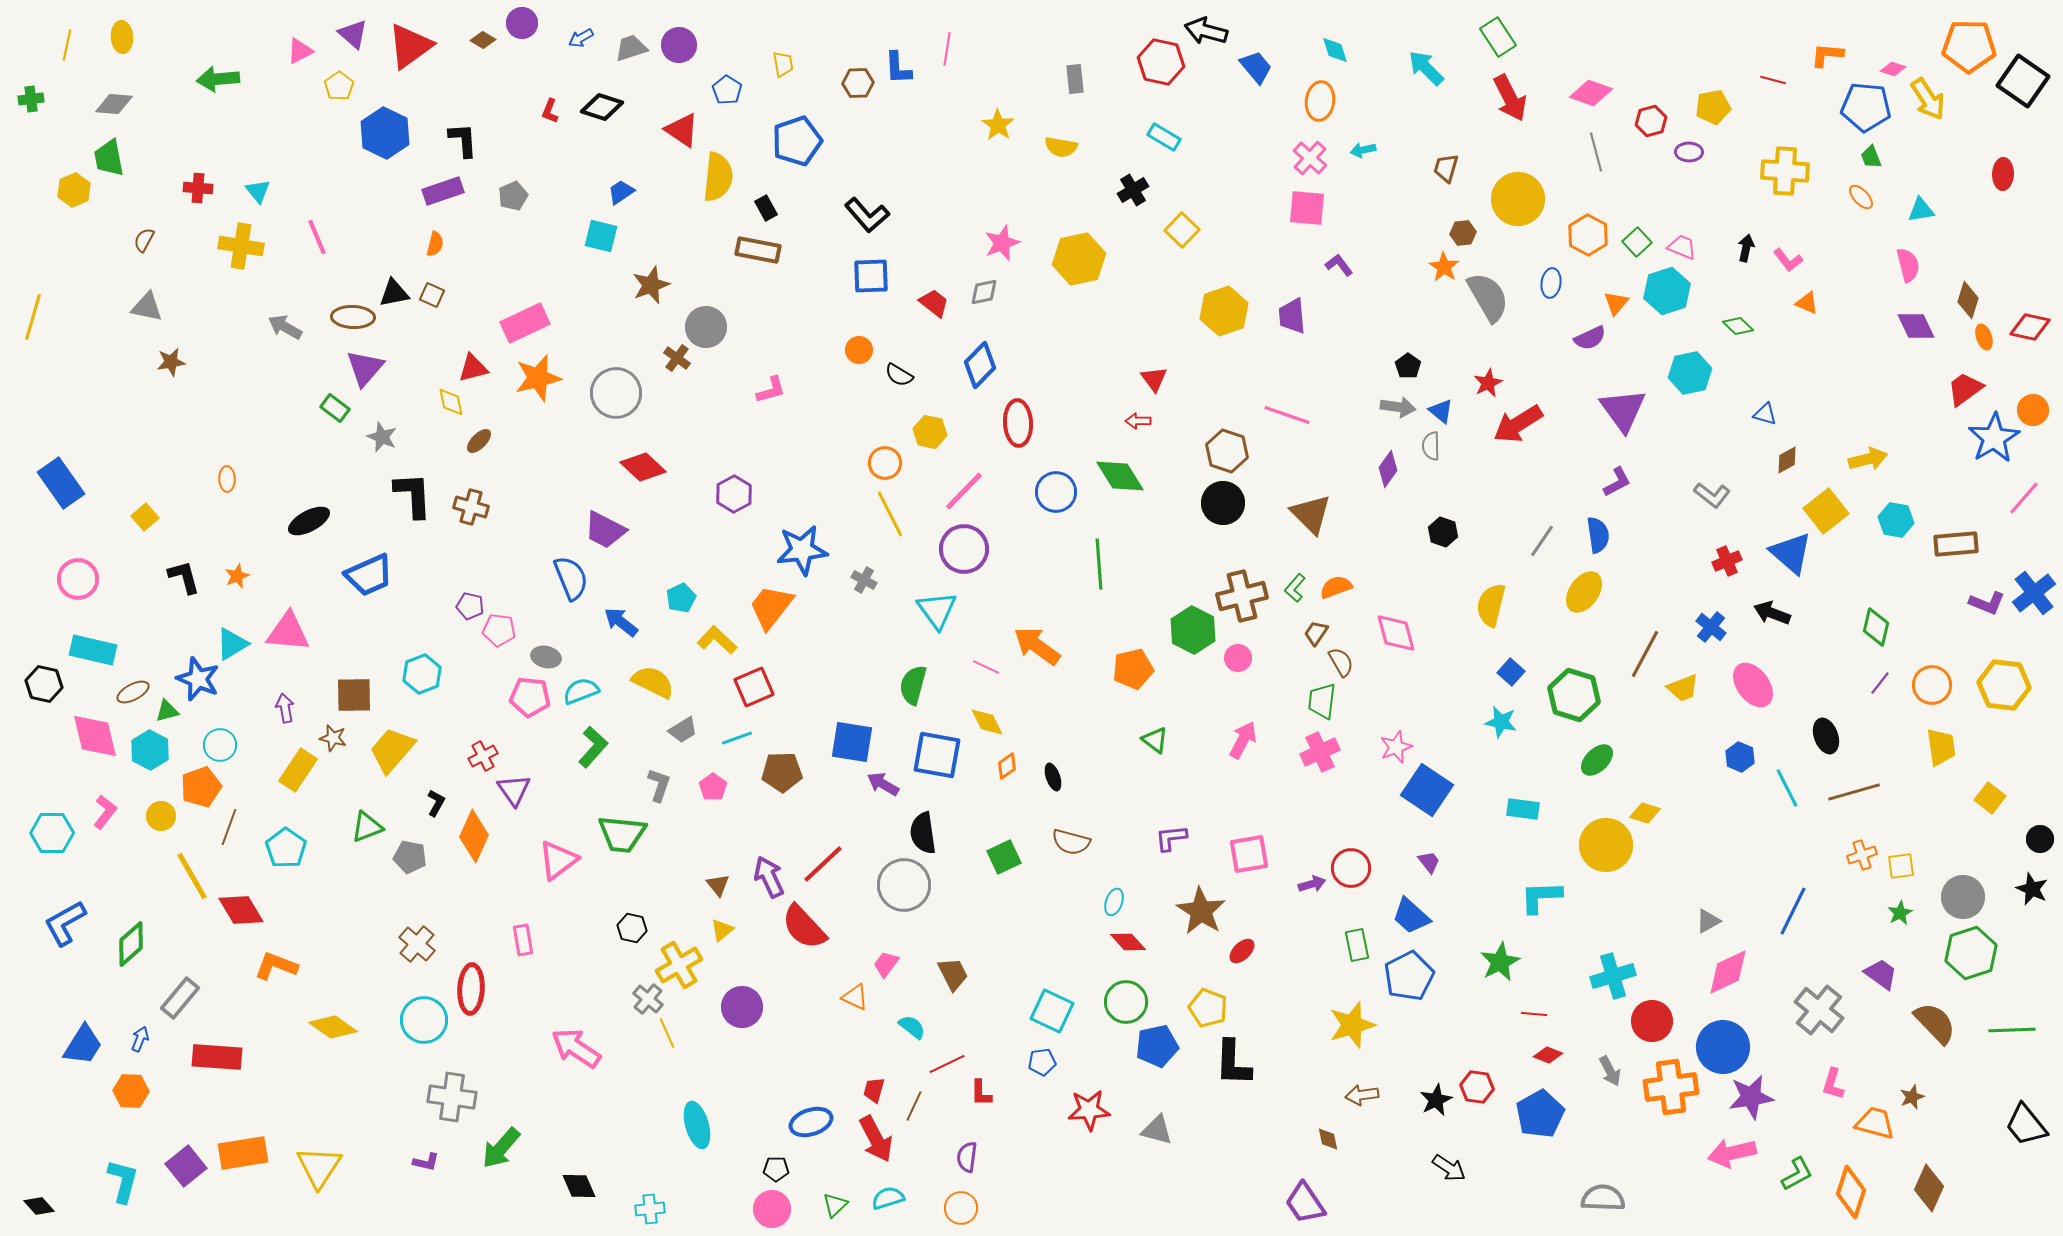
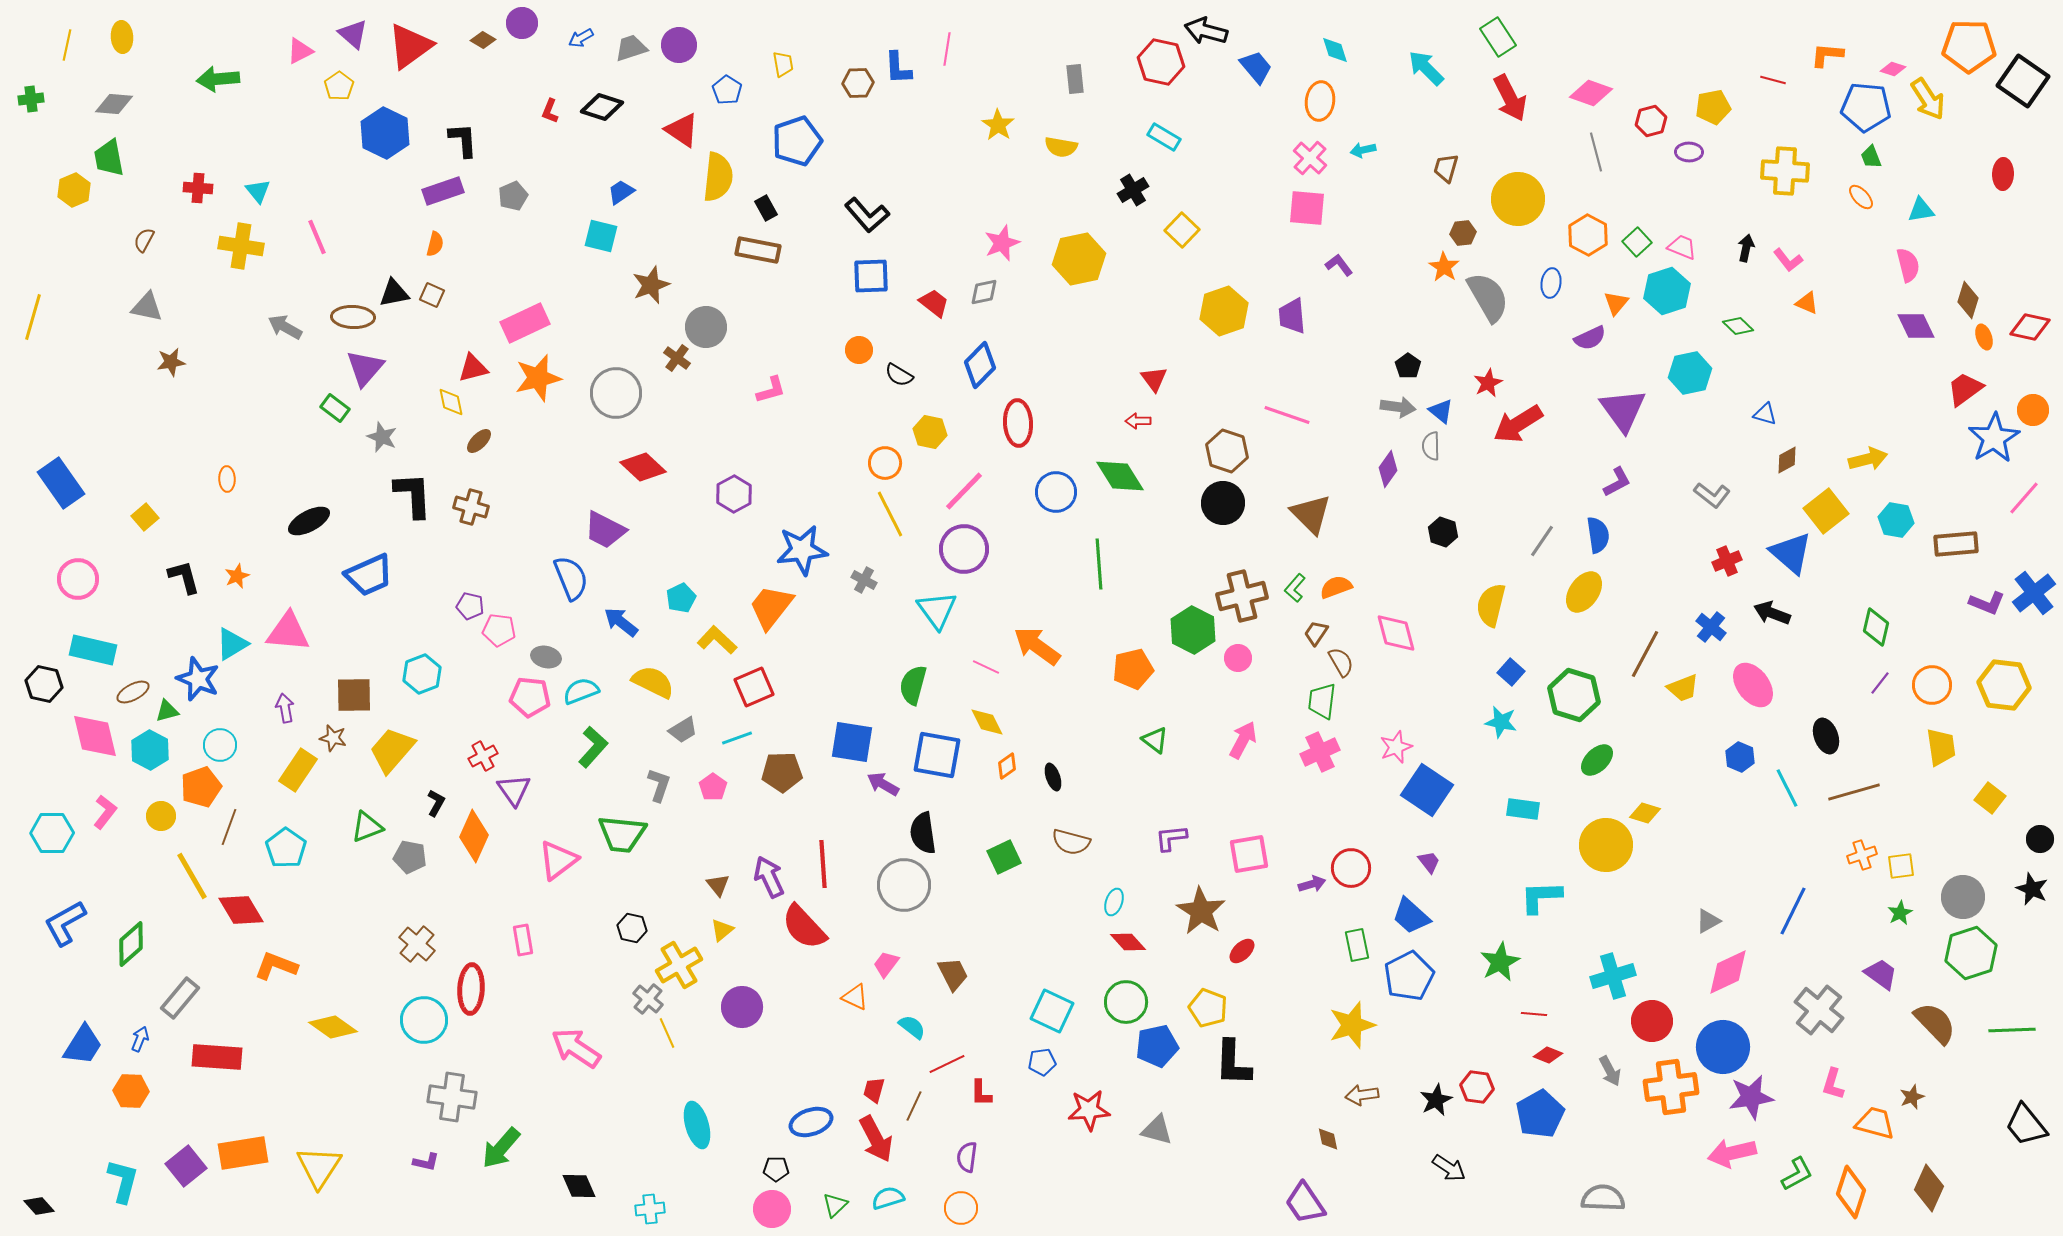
red line at (823, 864): rotated 51 degrees counterclockwise
